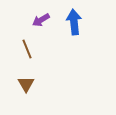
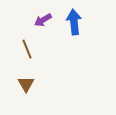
purple arrow: moved 2 px right
